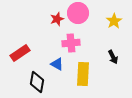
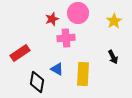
red star: moved 5 px left
pink cross: moved 5 px left, 5 px up
blue triangle: moved 5 px down
